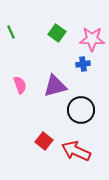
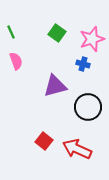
pink star: rotated 20 degrees counterclockwise
blue cross: rotated 24 degrees clockwise
pink semicircle: moved 4 px left, 24 px up
black circle: moved 7 px right, 3 px up
red arrow: moved 1 px right, 2 px up
